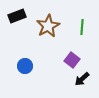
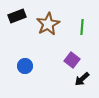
brown star: moved 2 px up
